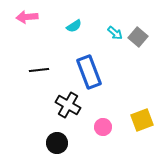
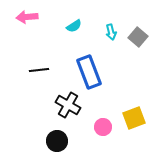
cyan arrow: moved 4 px left, 1 px up; rotated 35 degrees clockwise
yellow square: moved 8 px left, 2 px up
black circle: moved 2 px up
